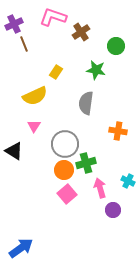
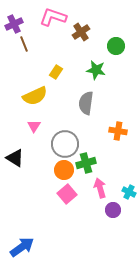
black triangle: moved 1 px right, 7 px down
cyan cross: moved 1 px right, 11 px down
blue arrow: moved 1 px right, 1 px up
